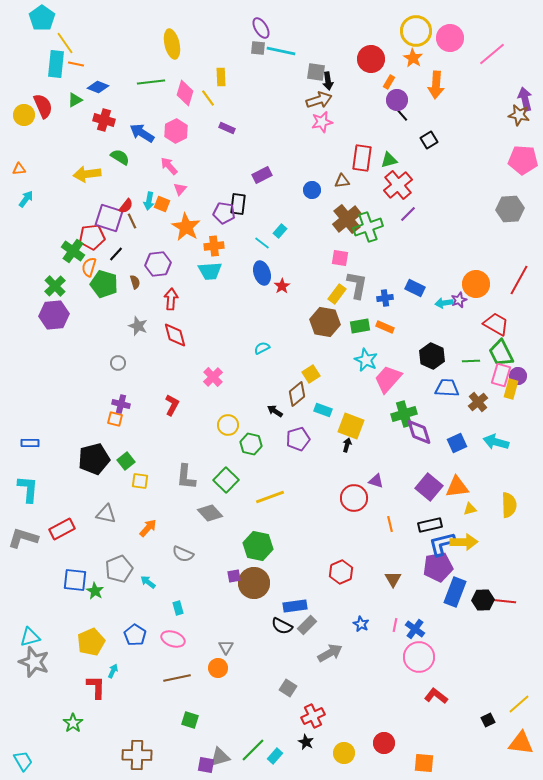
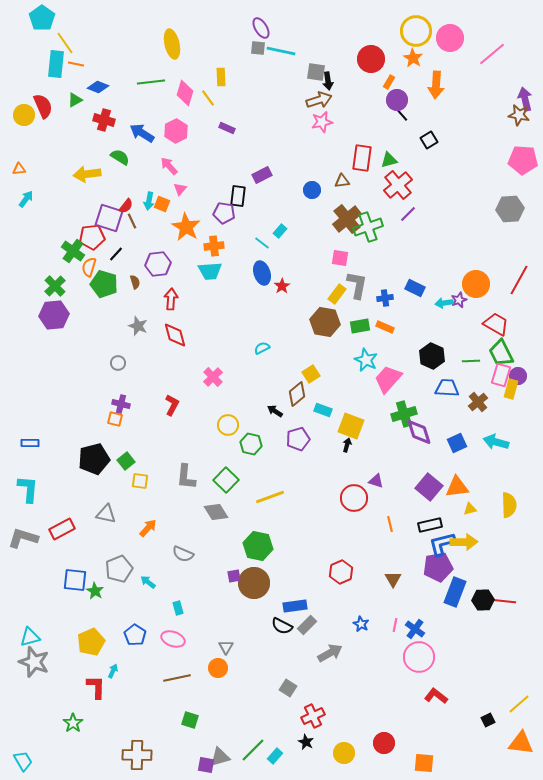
black rectangle at (238, 204): moved 8 px up
gray diamond at (210, 513): moved 6 px right, 1 px up; rotated 10 degrees clockwise
